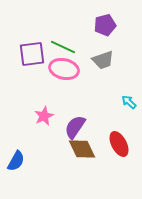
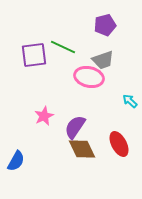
purple square: moved 2 px right, 1 px down
pink ellipse: moved 25 px right, 8 px down
cyan arrow: moved 1 px right, 1 px up
